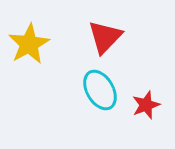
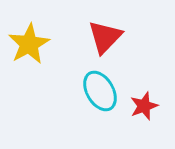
cyan ellipse: moved 1 px down
red star: moved 2 px left, 1 px down
